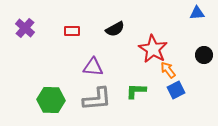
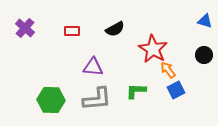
blue triangle: moved 8 px right, 8 px down; rotated 21 degrees clockwise
